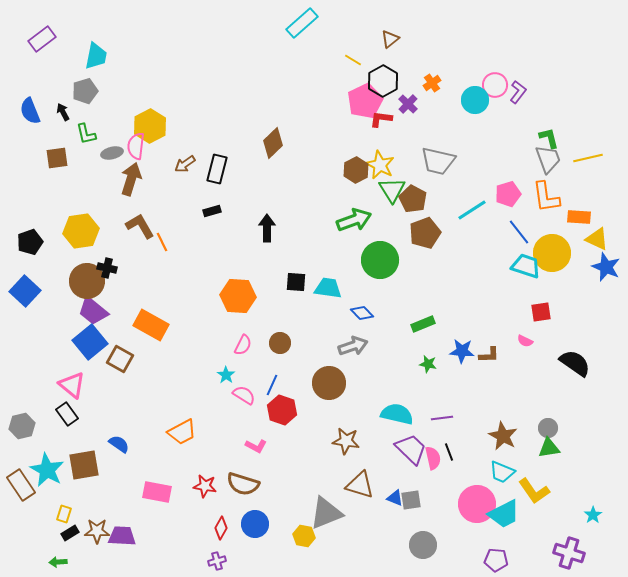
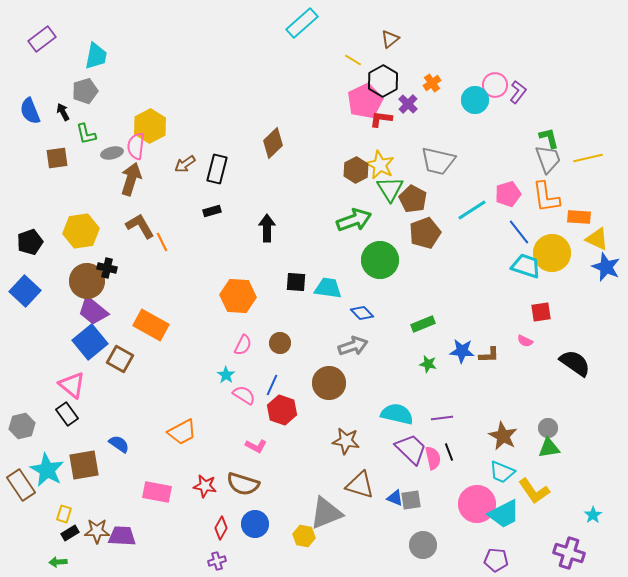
green triangle at (392, 190): moved 2 px left, 1 px up
